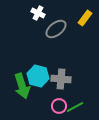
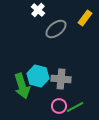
white cross: moved 3 px up; rotated 16 degrees clockwise
